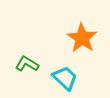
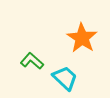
green L-shape: moved 5 px right, 3 px up; rotated 10 degrees clockwise
